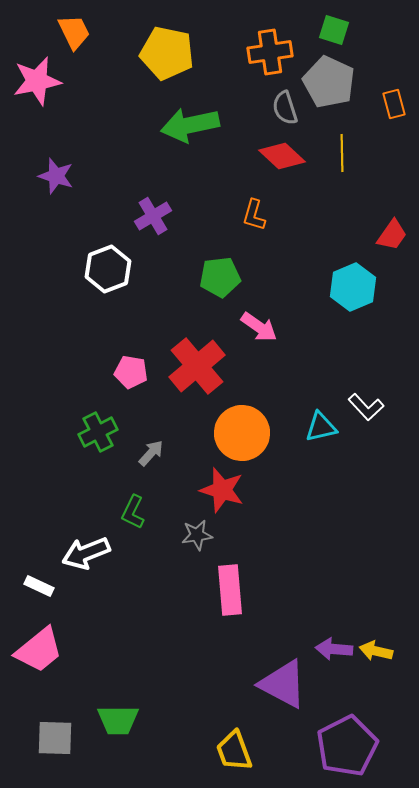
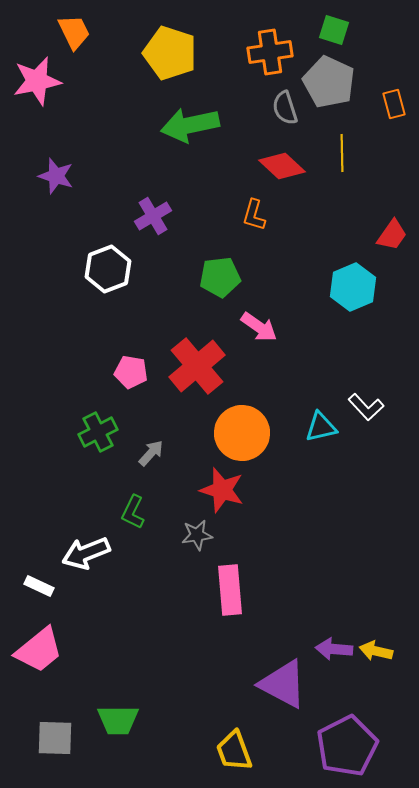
yellow pentagon: moved 3 px right; rotated 6 degrees clockwise
red diamond: moved 10 px down
